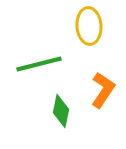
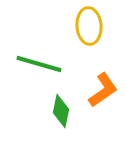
green line: rotated 30 degrees clockwise
orange L-shape: rotated 21 degrees clockwise
